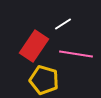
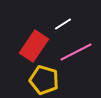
pink line: moved 2 px up; rotated 36 degrees counterclockwise
